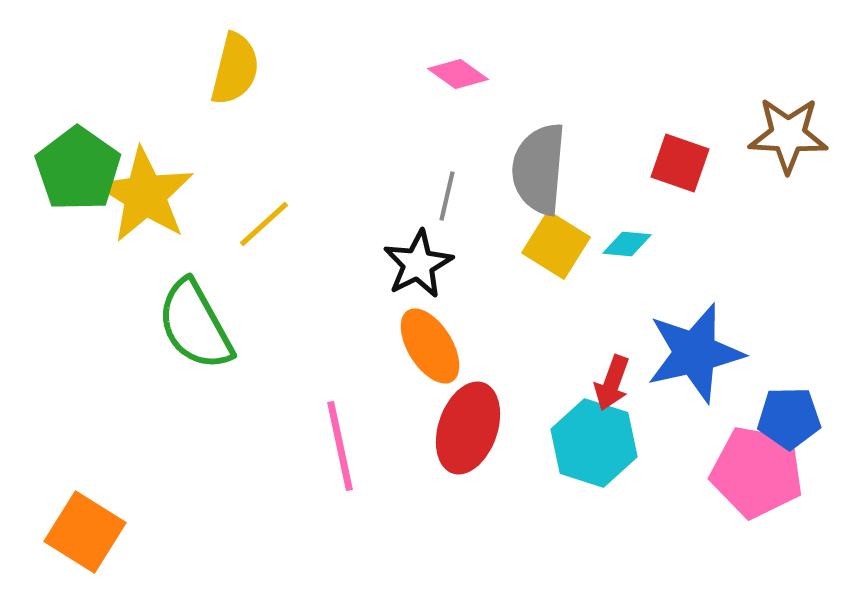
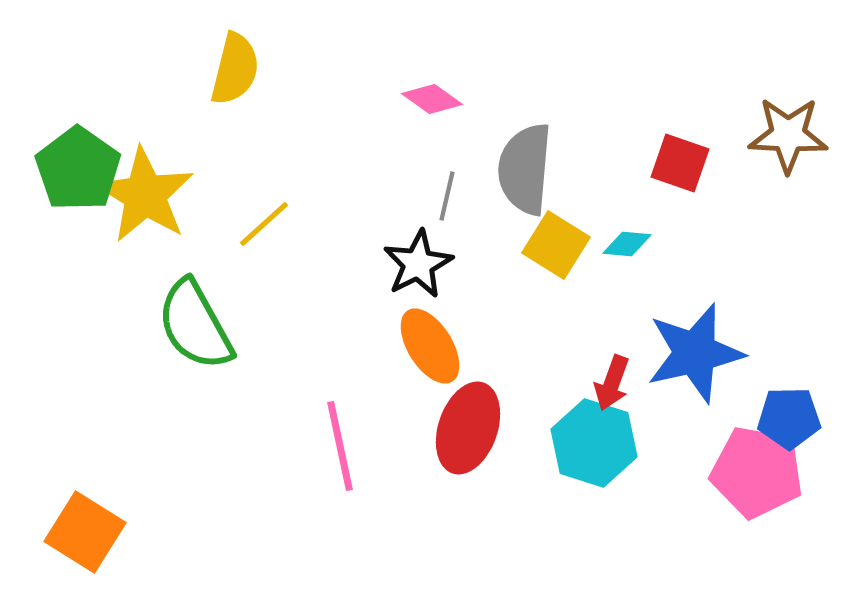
pink diamond: moved 26 px left, 25 px down
gray semicircle: moved 14 px left
